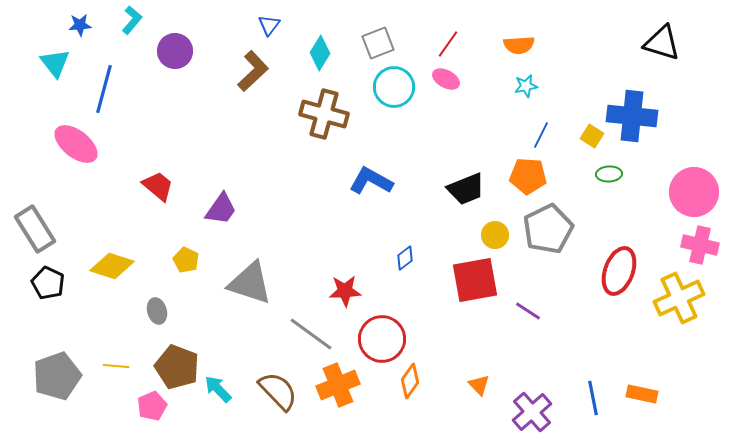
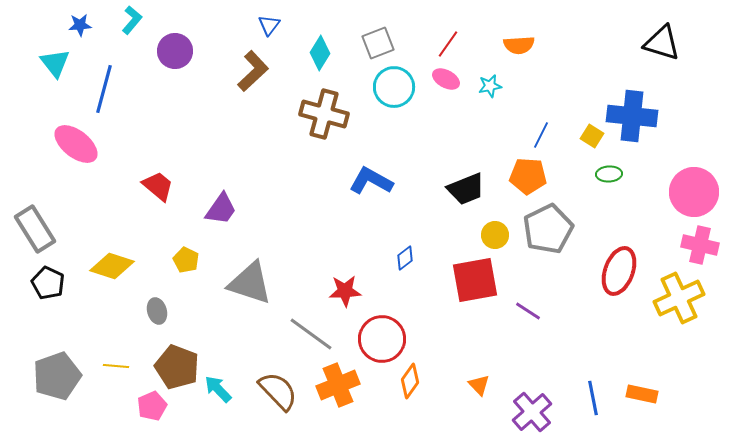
cyan star at (526, 86): moved 36 px left
